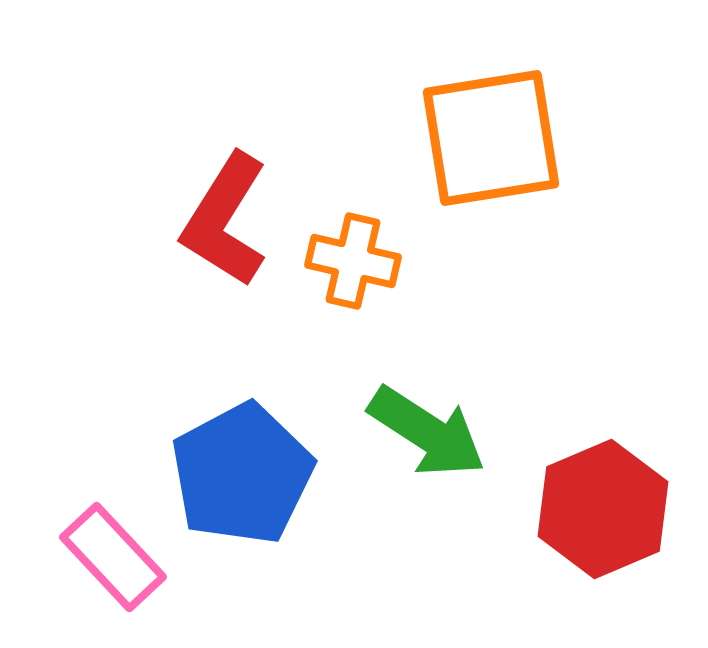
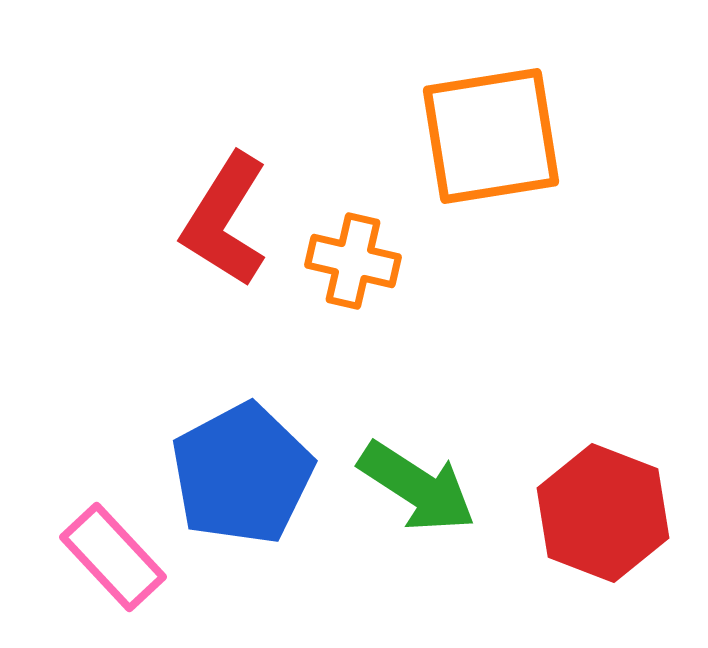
orange square: moved 2 px up
green arrow: moved 10 px left, 55 px down
red hexagon: moved 4 px down; rotated 16 degrees counterclockwise
